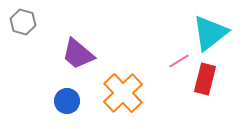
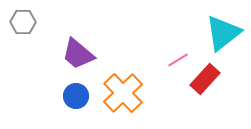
gray hexagon: rotated 15 degrees counterclockwise
cyan triangle: moved 13 px right
pink line: moved 1 px left, 1 px up
red rectangle: rotated 28 degrees clockwise
blue circle: moved 9 px right, 5 px up
